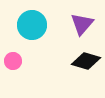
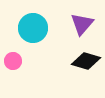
cyan circle: moved 1 px right, 3 px down
